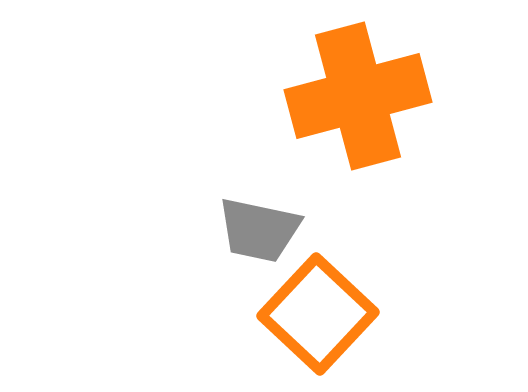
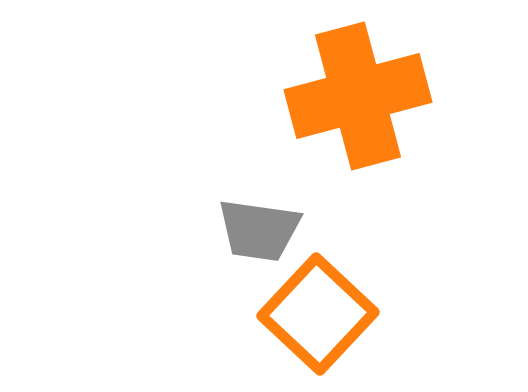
gray trapezoid: rotated 4 degrees counterclockwise
